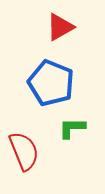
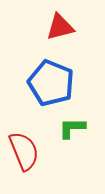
red triangle: rotated 16 degrees clockwise
